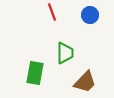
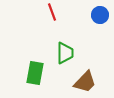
blue circle: moved 10 px right
